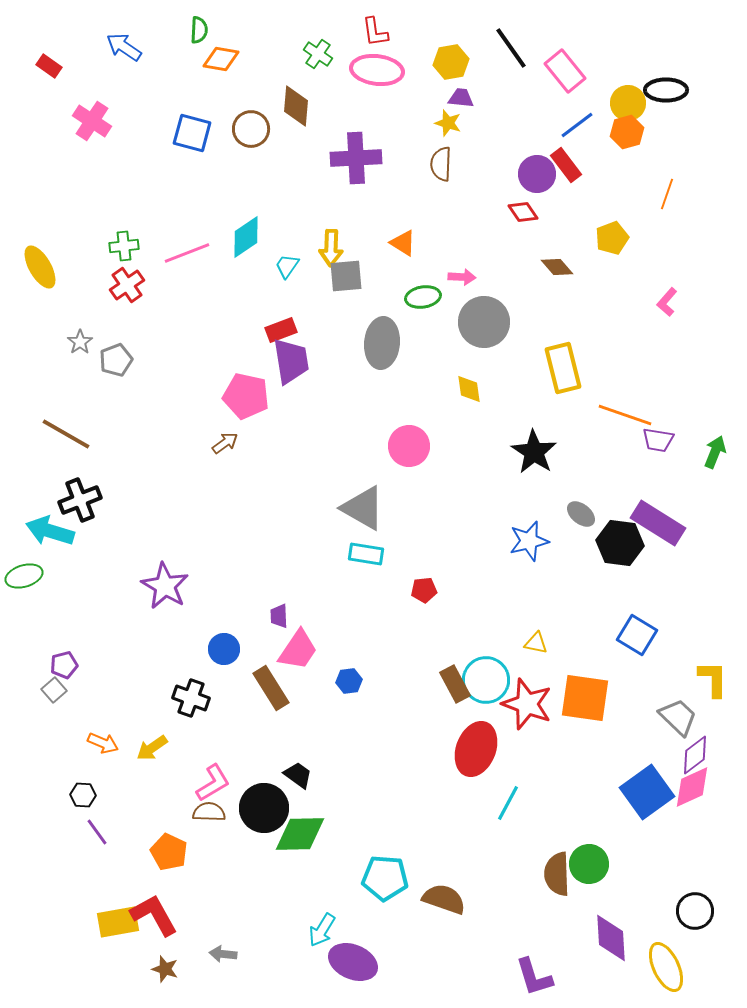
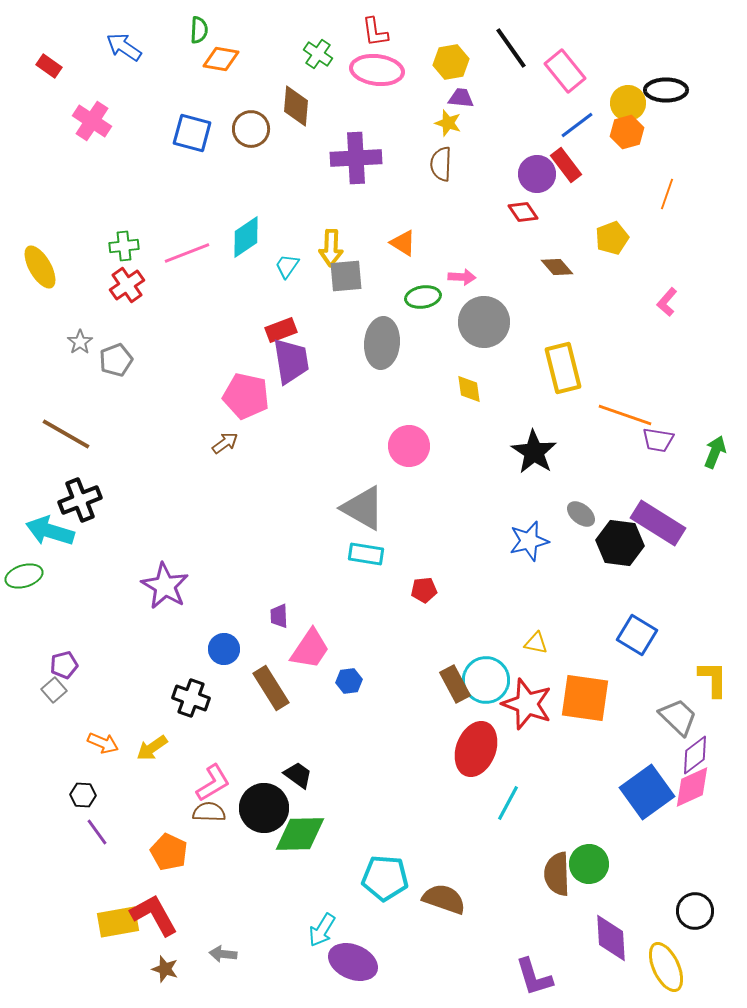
pink trapezoid at (298, 650): moved 12 px right, 1 px up
